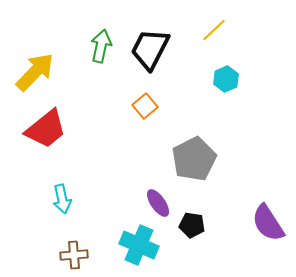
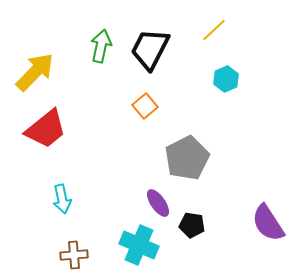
gray pentagon: moved 7 px left, 1 px up
